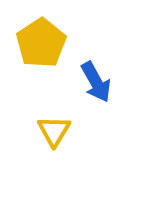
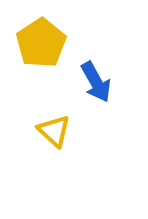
yellow triangle: rotated 18 degrees counterclockwise
